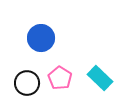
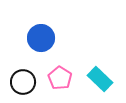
cyan rectangle: moved 1 px down
black circle: moved 4 px left, 1 px up
